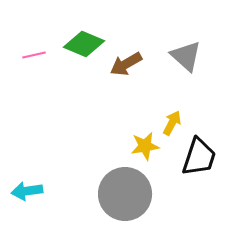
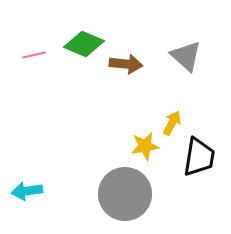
brown arrow: rotated 144 degrees counterclockwise
black trapezoid: rotated 9 degrees counterclockwise
